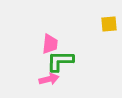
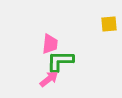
pink arrow: rotated 24 degrees counterclockwise
